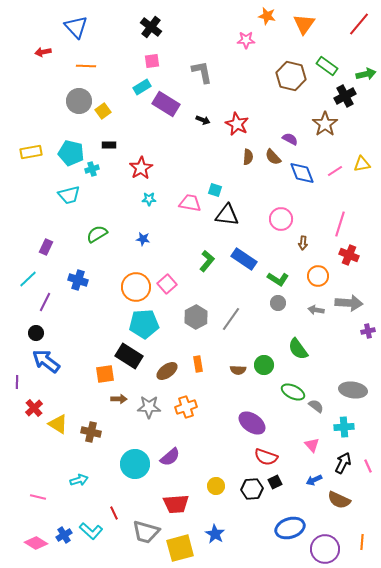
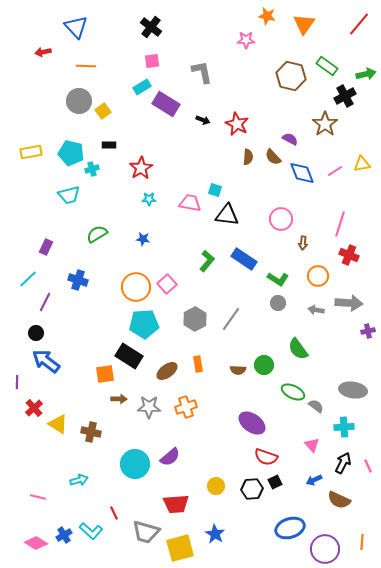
gray hexagon at (196, 317): moved 1 px left, 2 px down
